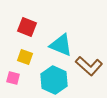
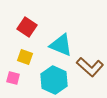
red square: rotated 12 degrees clockwise
brown L-shape: moved 1 px right, 1 px down
